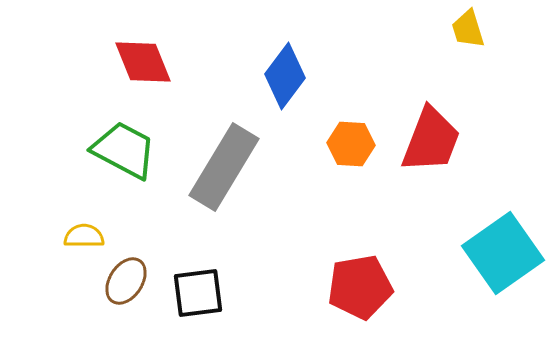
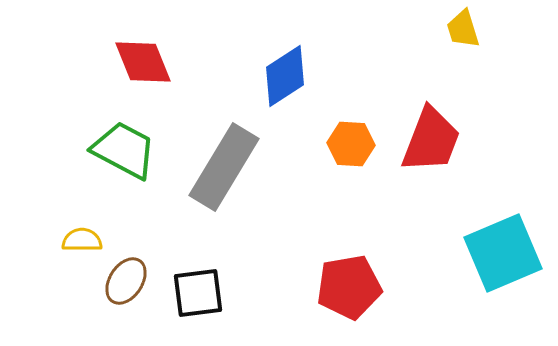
yellow trapezoid: moved 5 px left
blue diamond: rotated 20 degrees clockwise
yellow semicircle: moved 2 px left, 4 px down
cyan square: rotated 12 degrees clockwise
red pentagon: moved 11 px left
